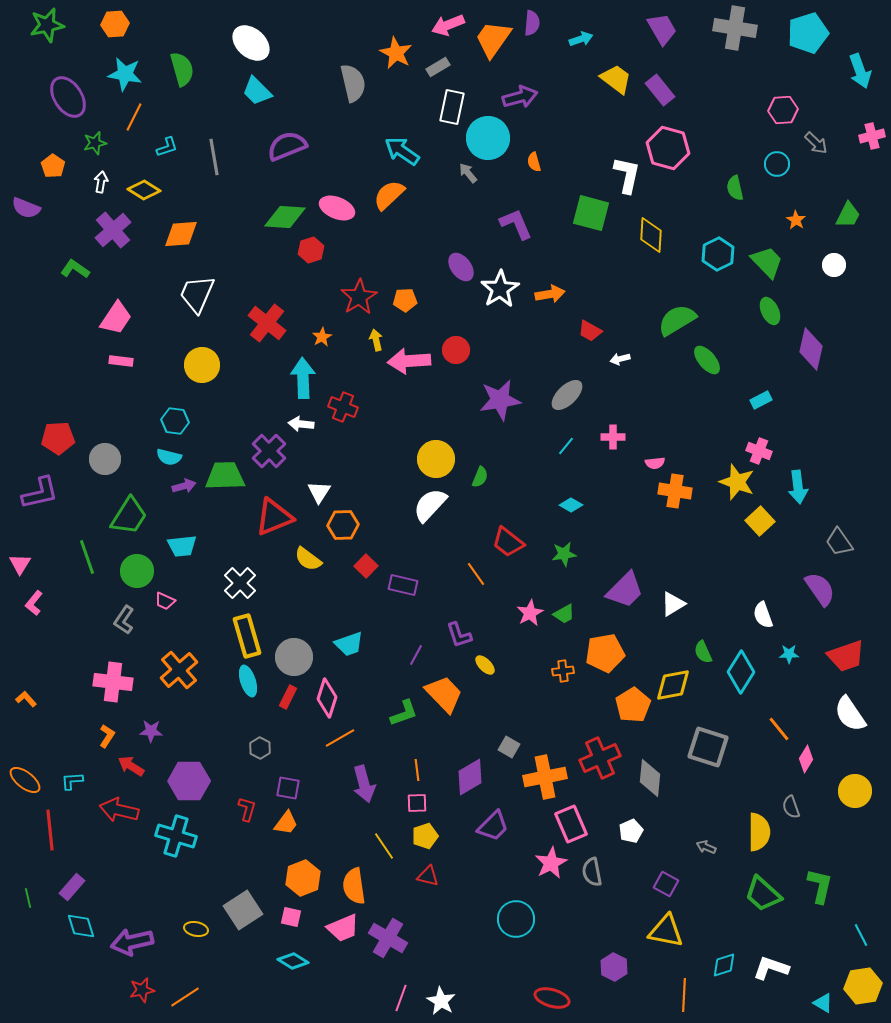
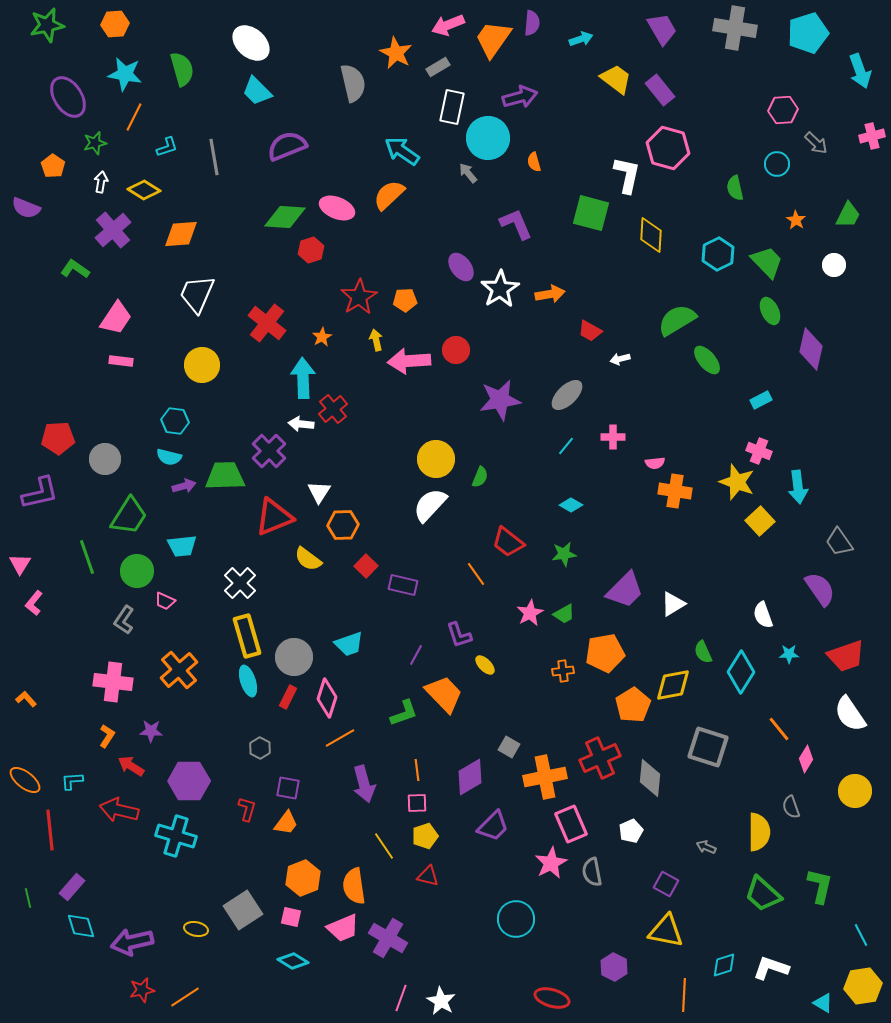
red cross at (343, 407): moved 10 px left, 2 px down; rotated 28 degrees clockwise
